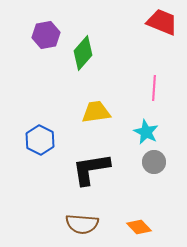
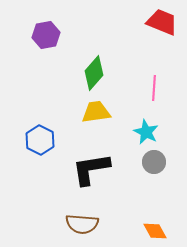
green diamond: moved 11 px right, 20 px down
orange diamond: moved 16 px right, 4 px down; rotated 15 degrees clockwise
